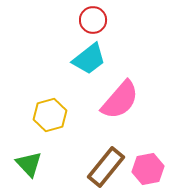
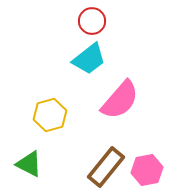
red circle: moved 1 px left, 1 px down
green triangle: rotated 20 degrees counterclockwise
pink hexagon: moved 1 px left, 1 px down
